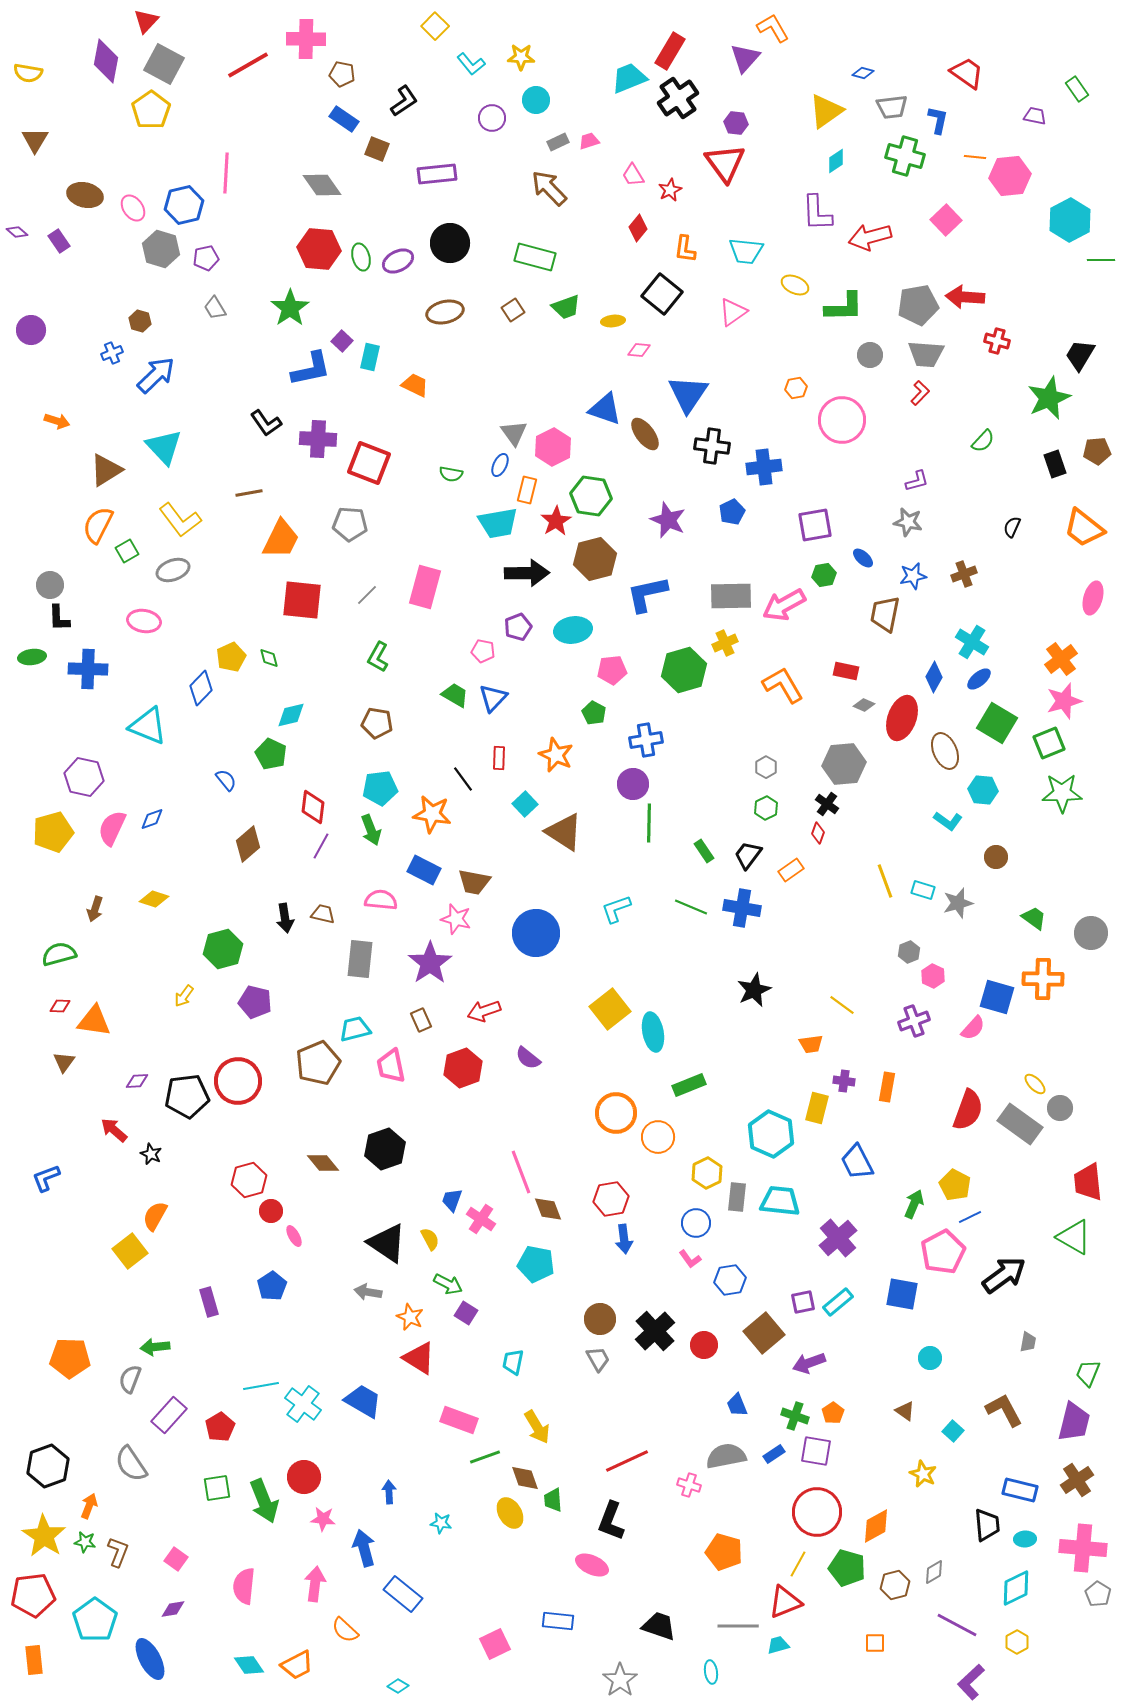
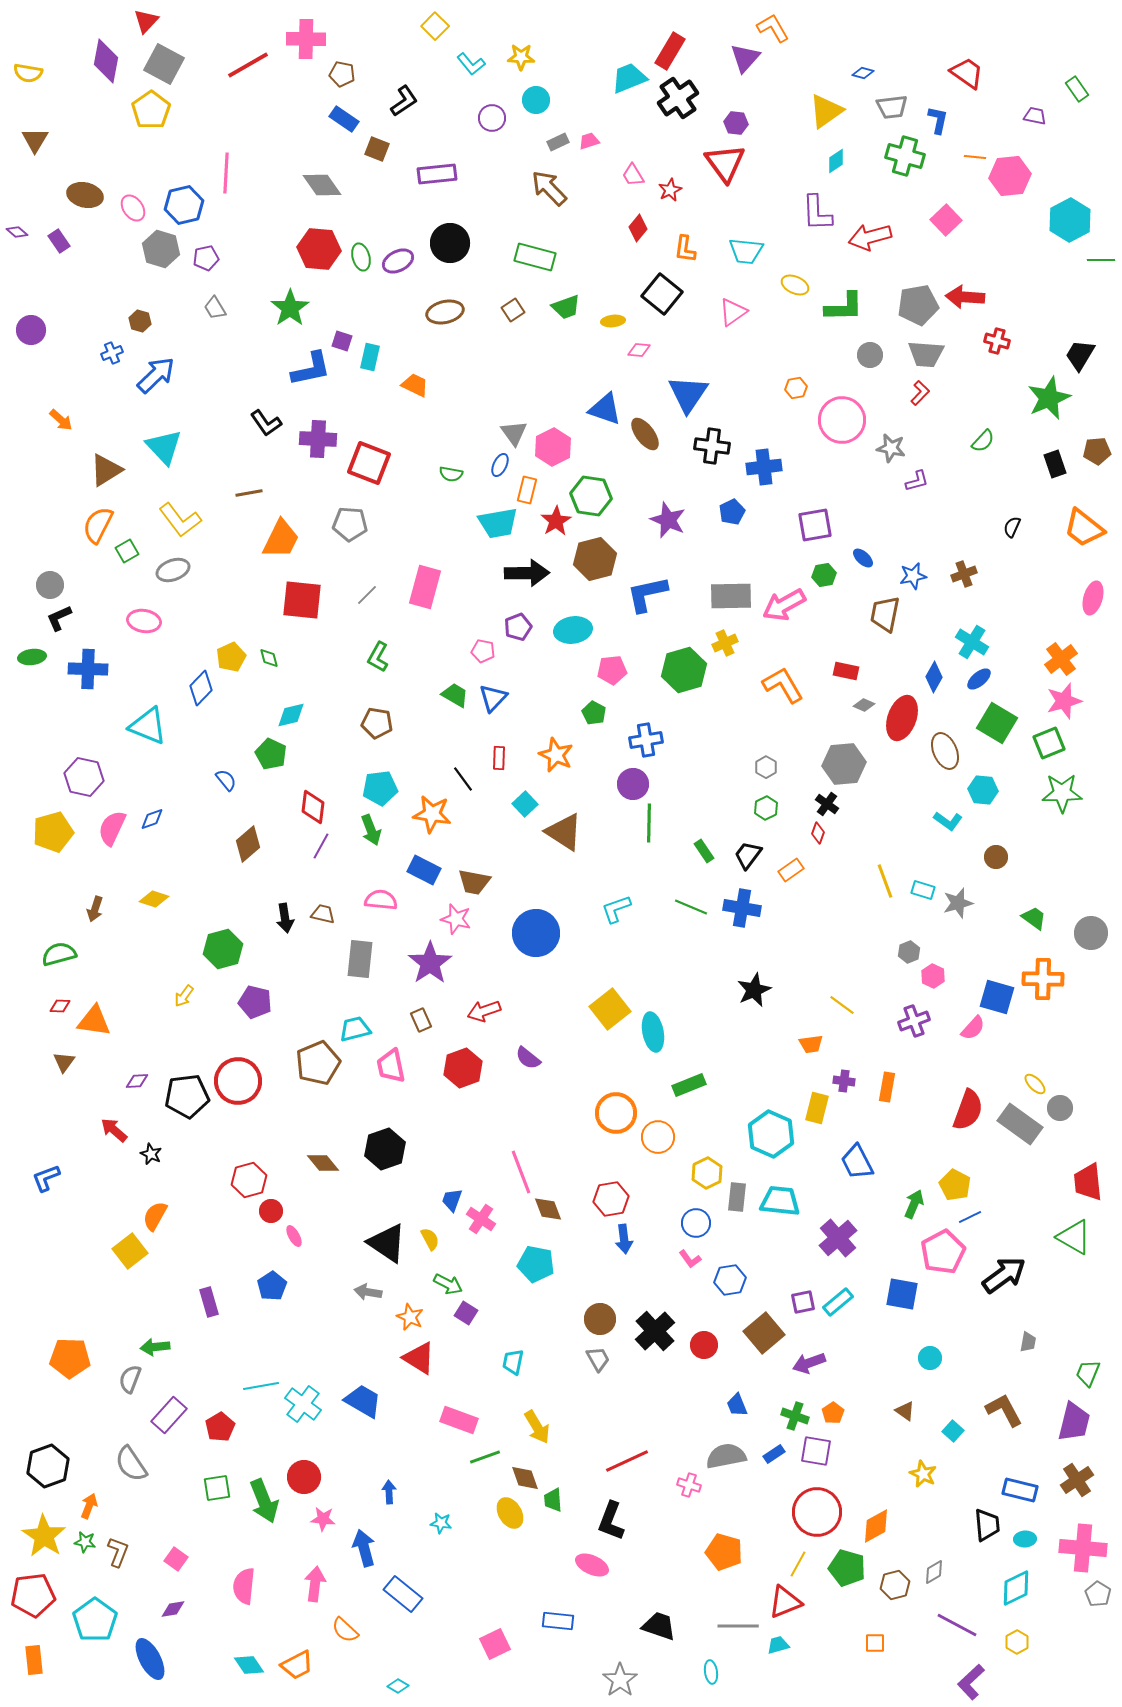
purple square at (342, 341): rotated 25 degrees counterclockwise
orange arrow at (57, 421): moved 4 px right, 1 px up; rotated 25 degrees clockwise
gray star at (908, 522): moved 17 px left, 74 px up
black L-shape at (59, 618): rotated 68 degrees clockwise
